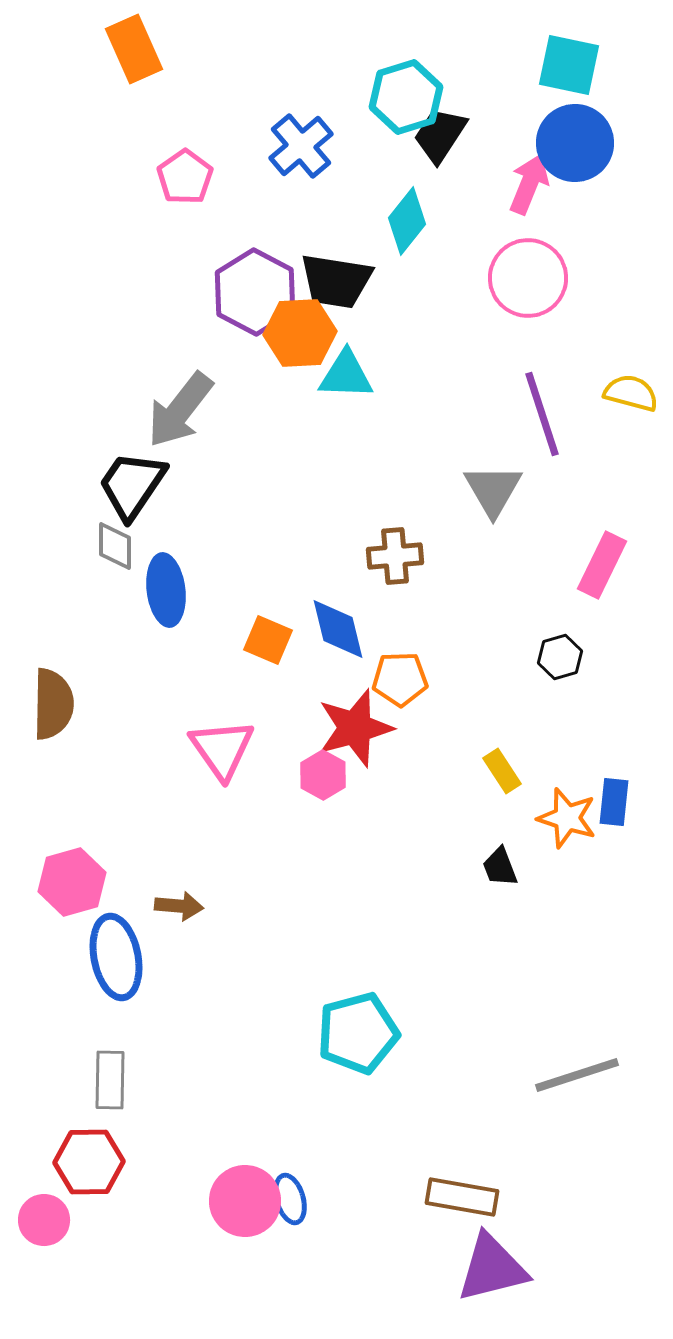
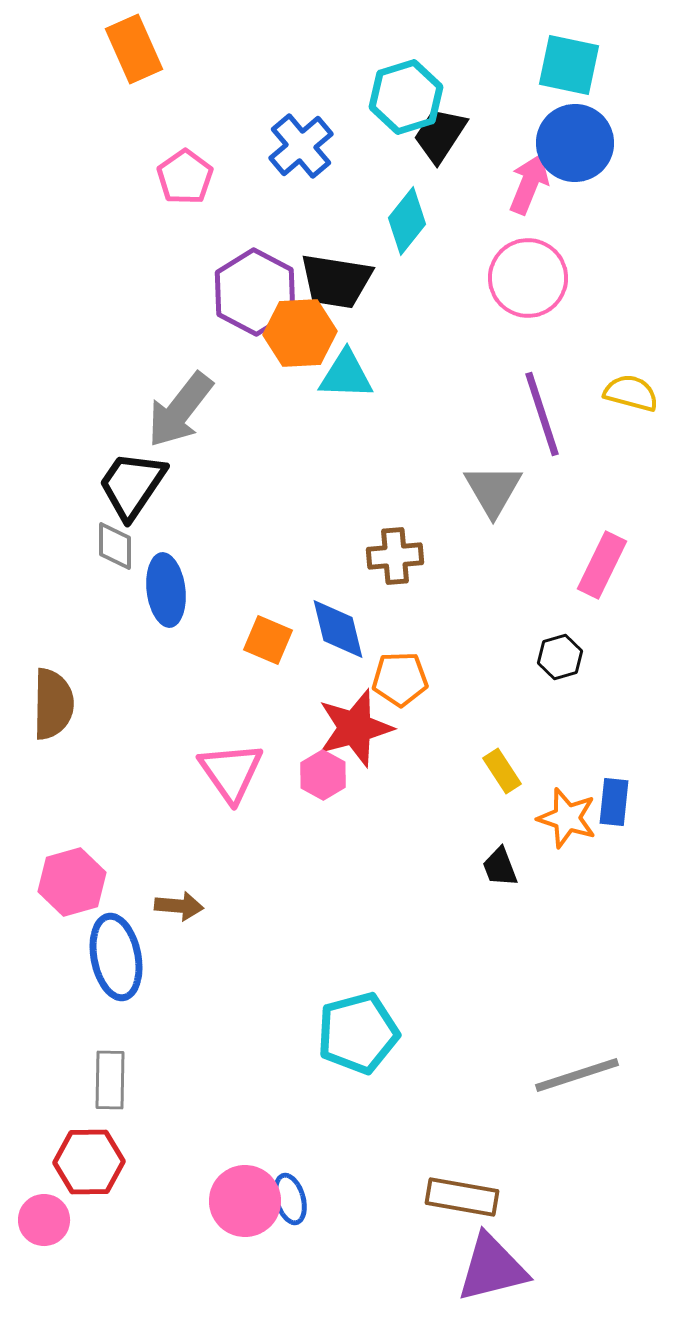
pink triangle at (222, 749): moved 9 px right, 23 px down
